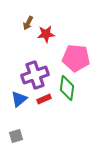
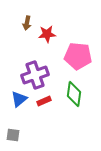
brown arrow: moved 1 px left; rotated 16 degrees counterclockwise
red star: moved 1 px right
pink pentagon: moved 2 px right, 2 px up
green diamond: moved 7 px right, 6 px down
red rectangle: moved 2 px down
gray square: moved 3 px left, 1 px up; rotated 24 degrees clockwise
